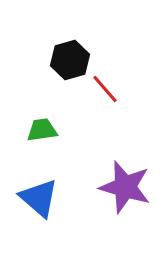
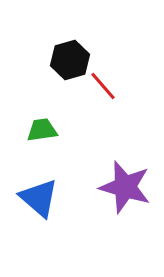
red line: moved 2 px left, 3 px up
